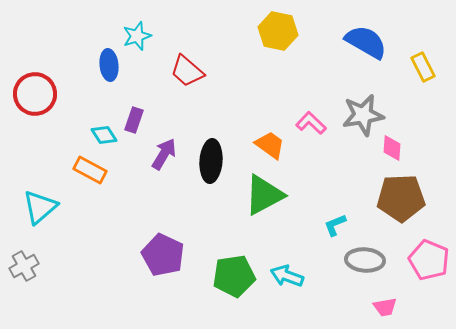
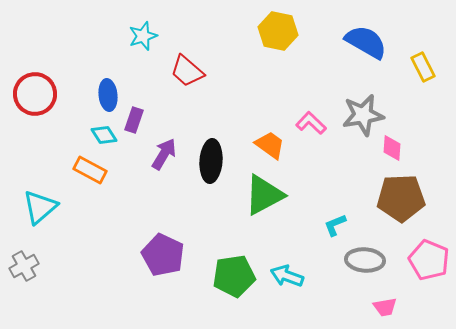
cyan star: moved 6 px right
blue ellipse: moved 1 px left, 30 px down
